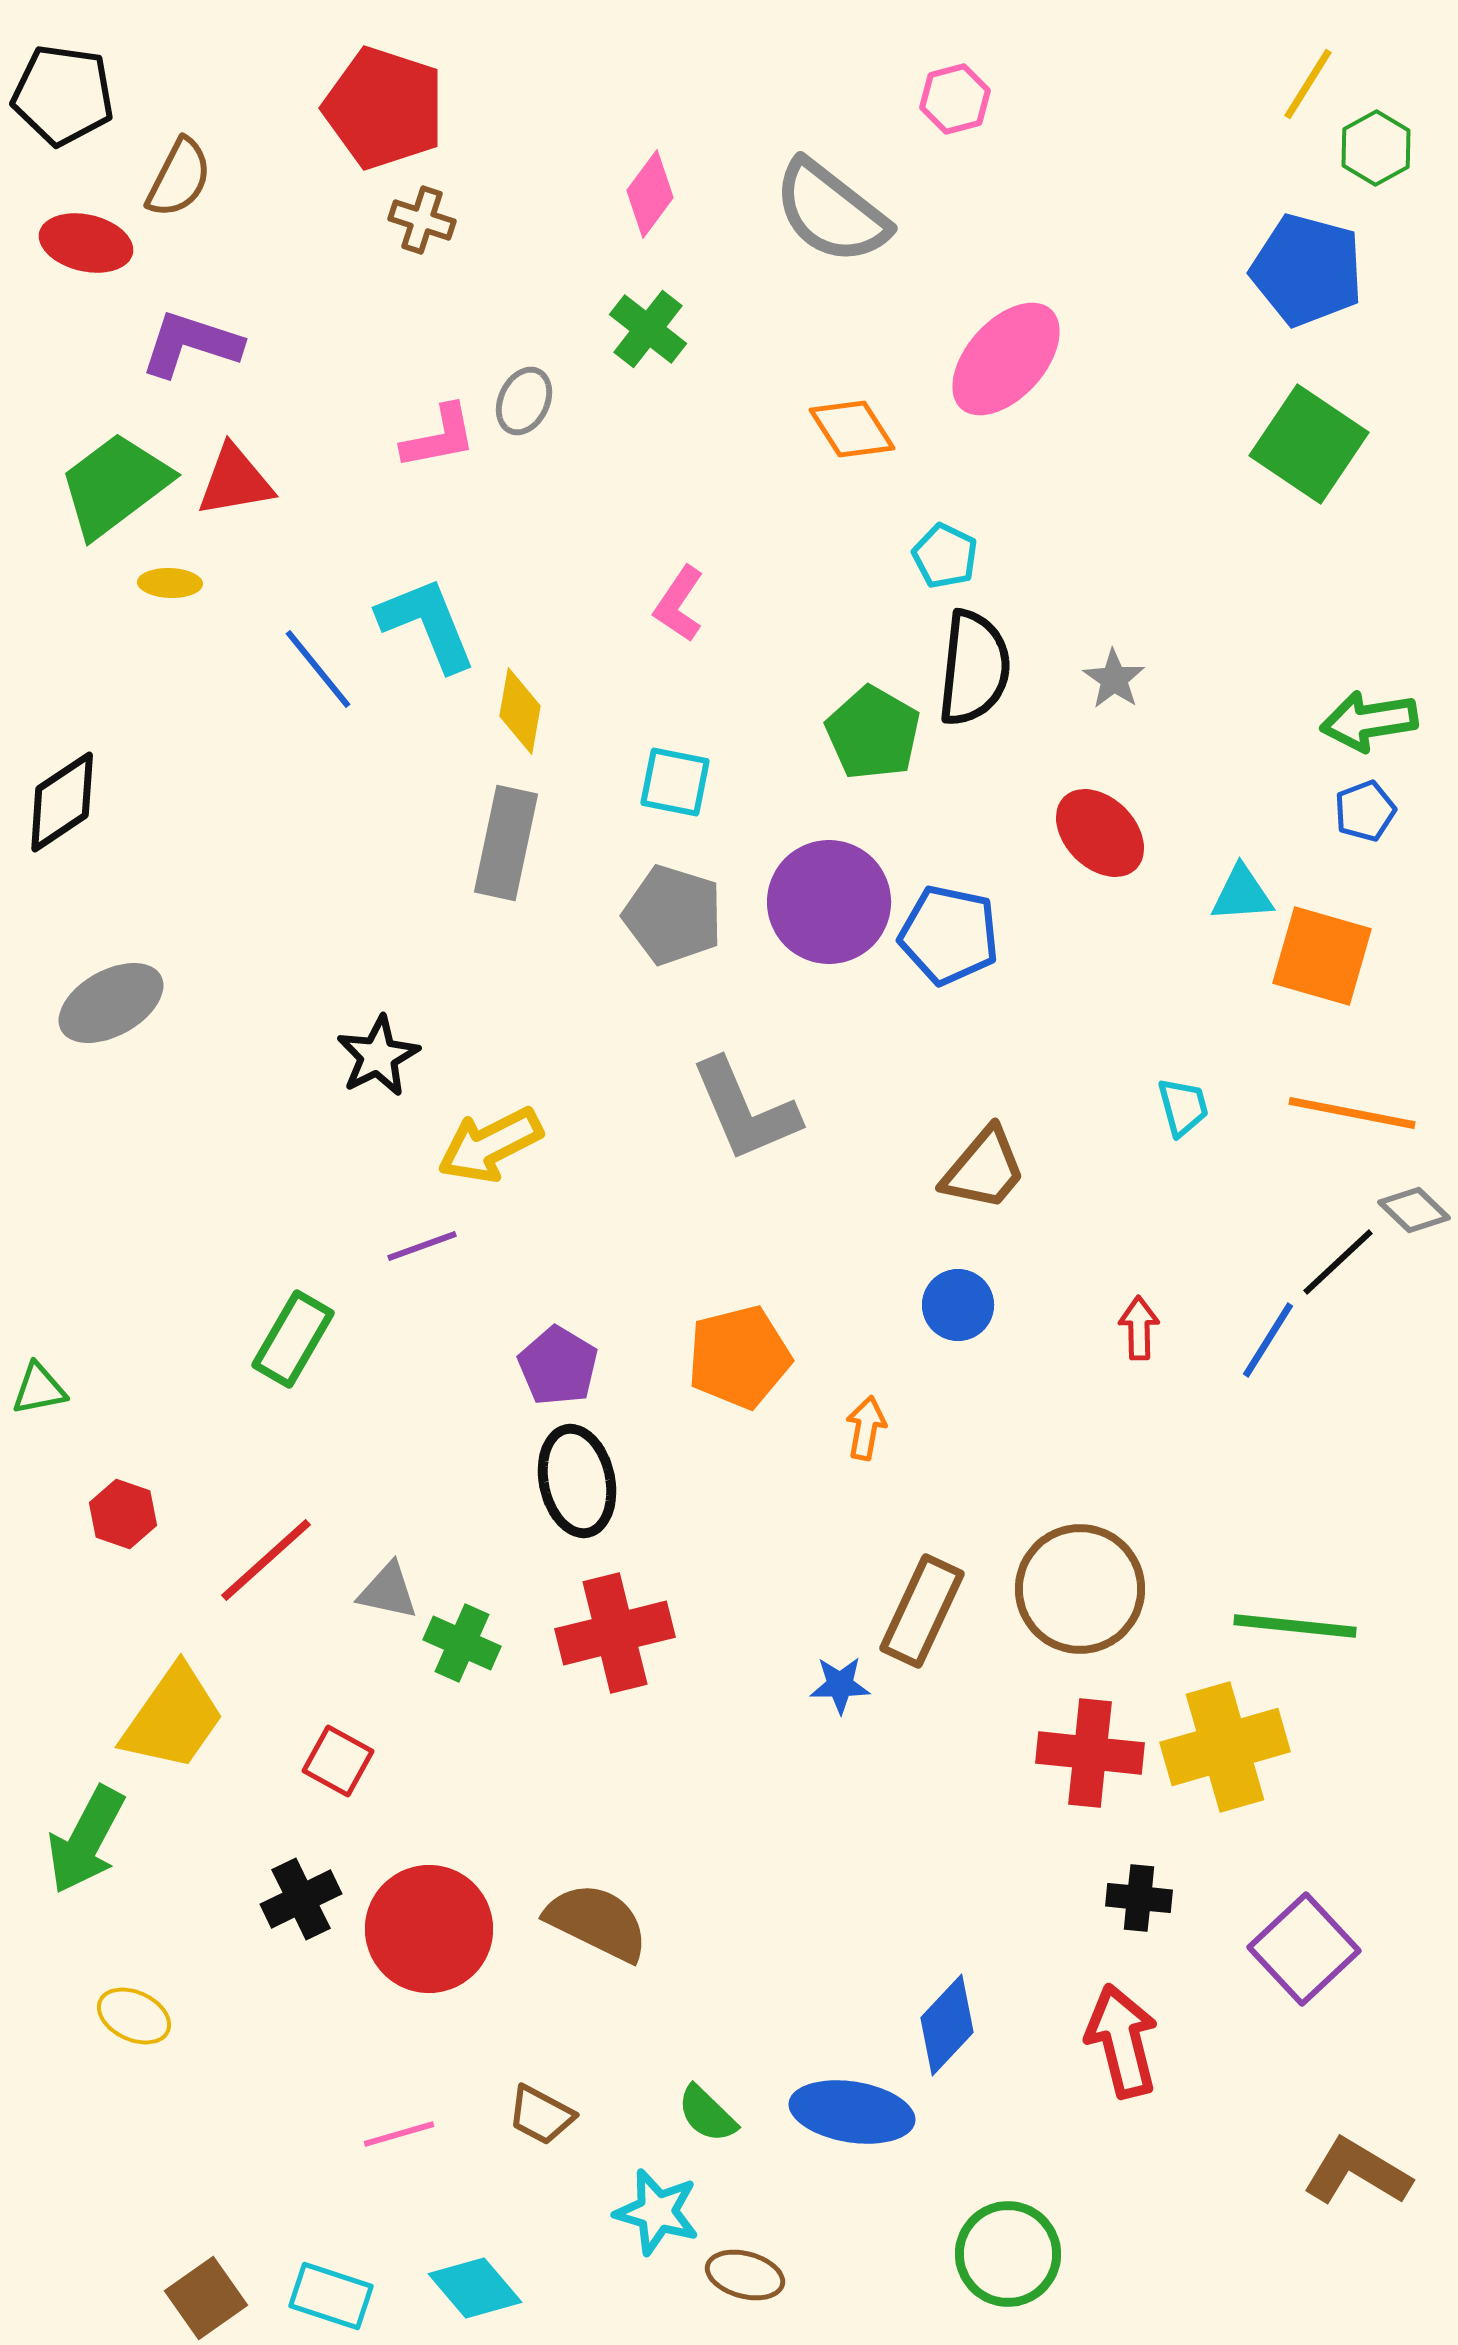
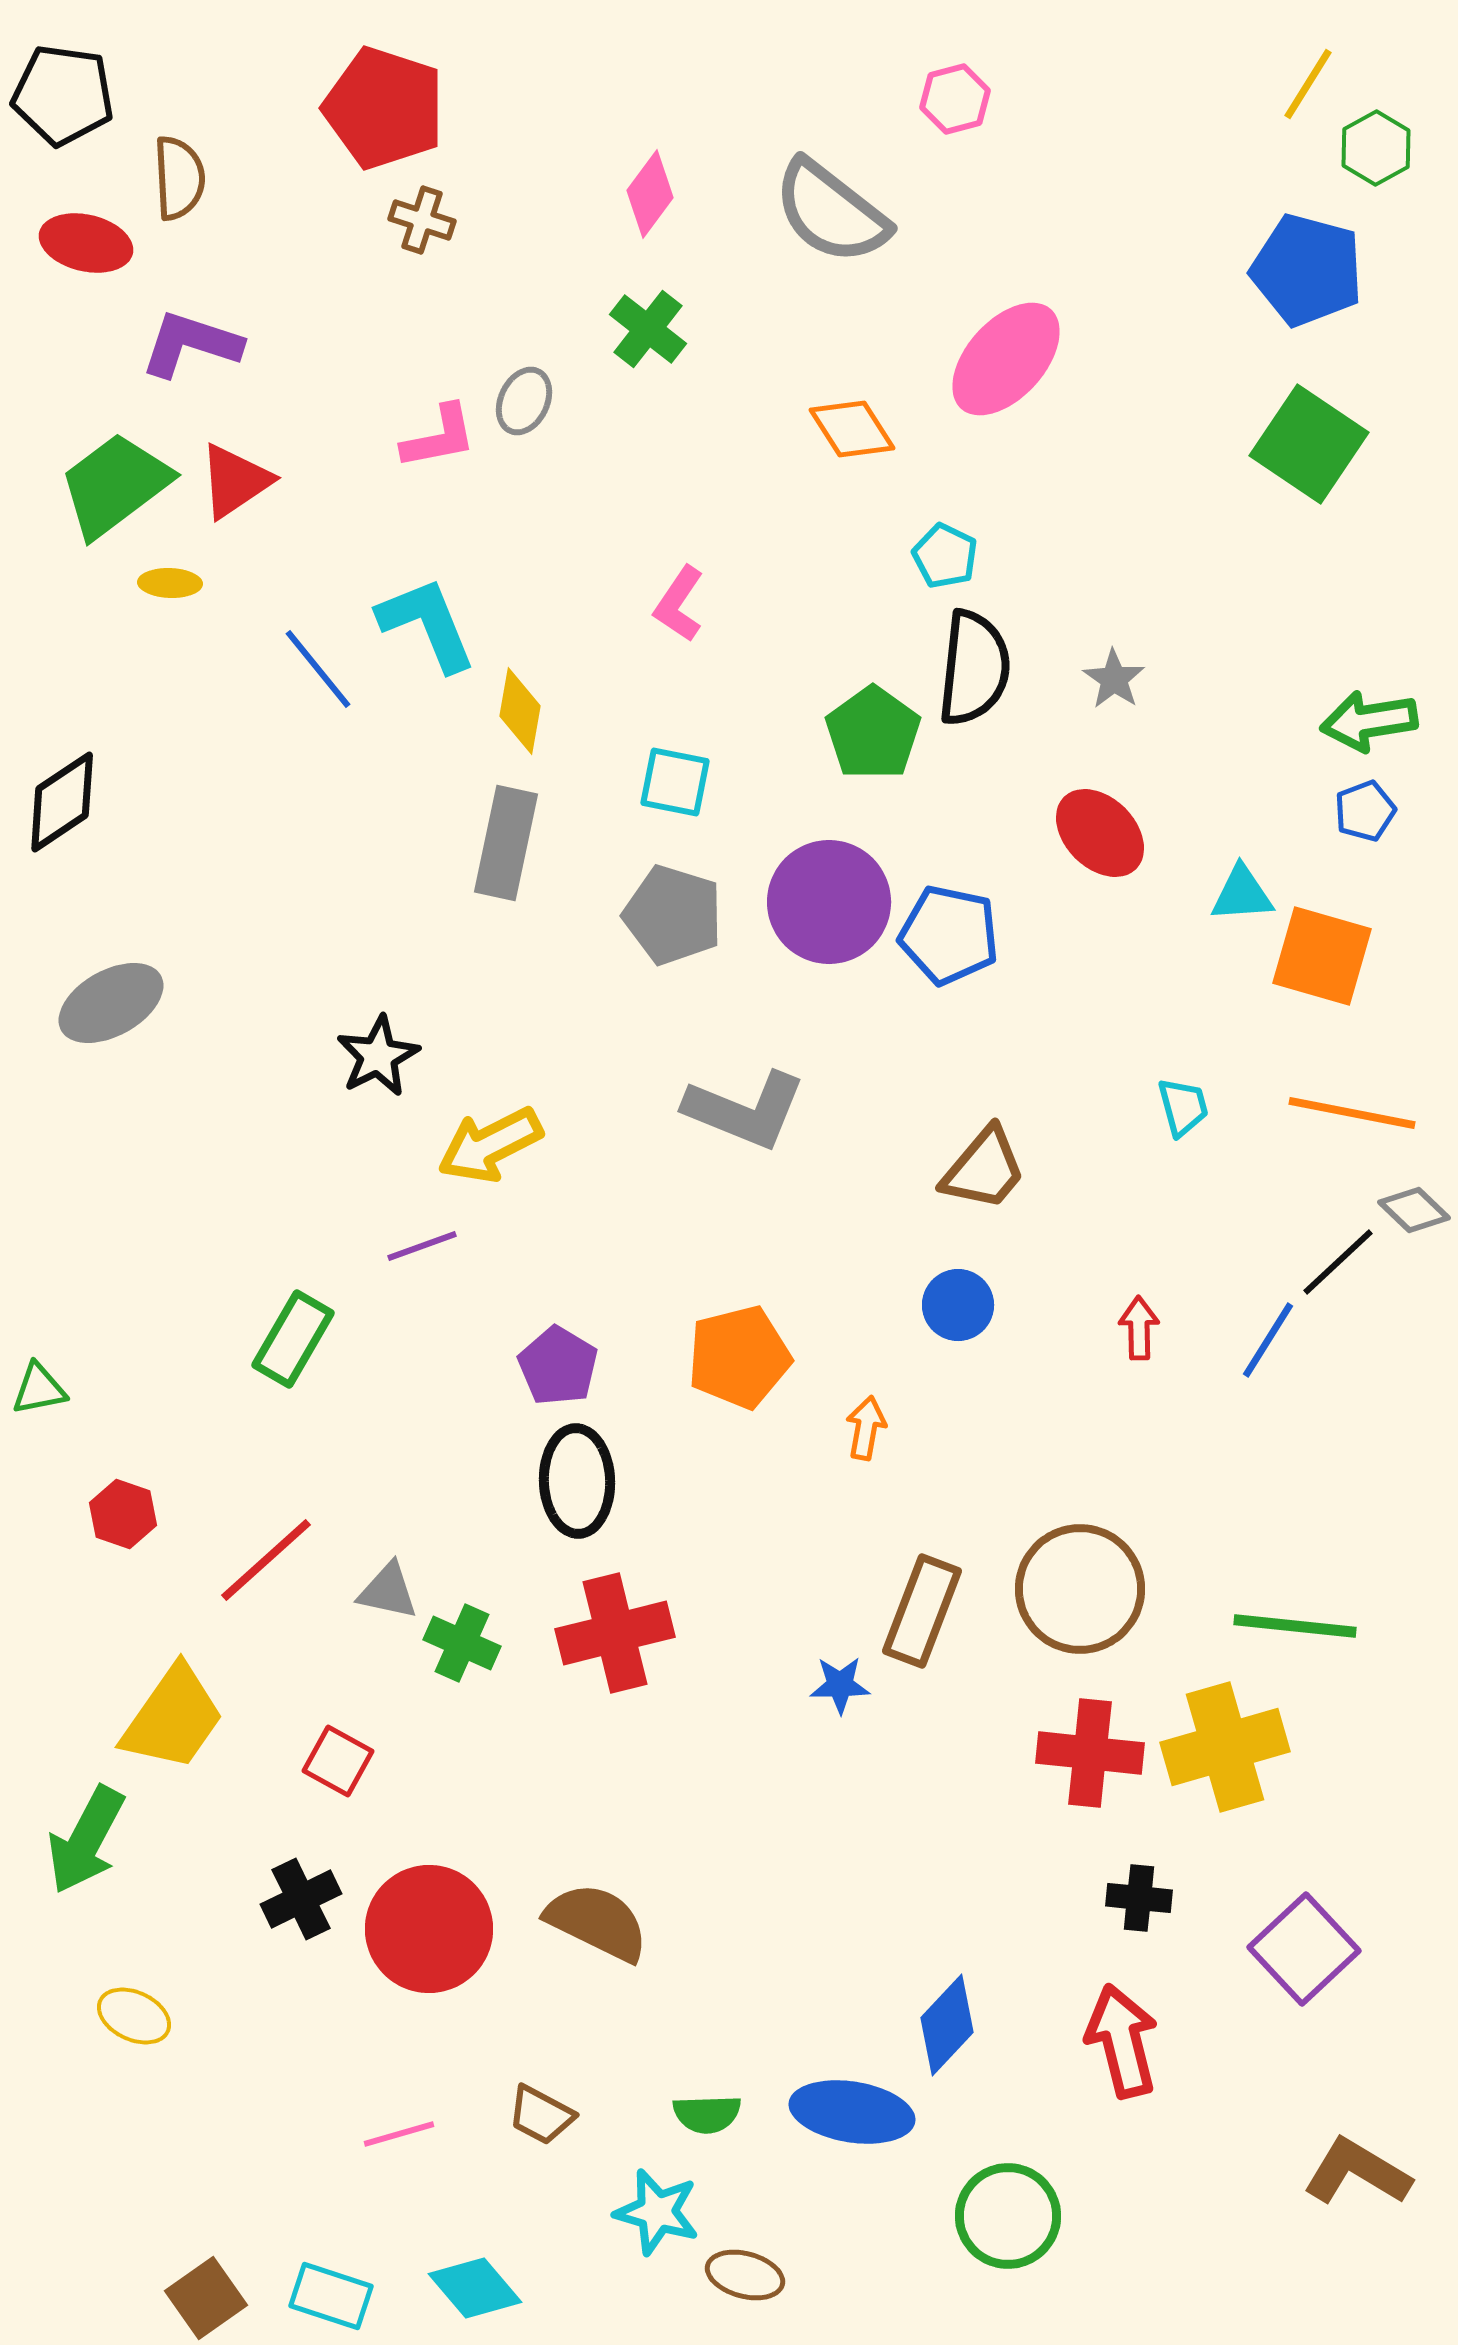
brown semicircle at (179, 178): rotated 30 degrees counterclockwise
red triangle at (235, 481): rotated 24 degrees counterclockwise
green pentagon at (873, 733): rotated 6 degrees clockwise
gray L-shape at (745, 1110): rotated 45 degrees counterclockwise
black ellipse at (577, 1481): rotated 10 degrees clockwise
brown rectangle at (922, 1611): rotated 4 degrees counterclockwise
green semicircle at (707, 2114): rotated 46 degrees counterclockwise
green circle at (1008, 2254): moved 38 px up
